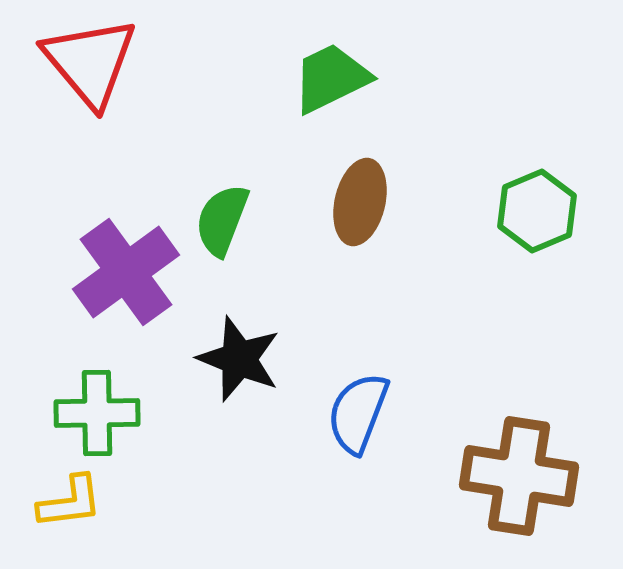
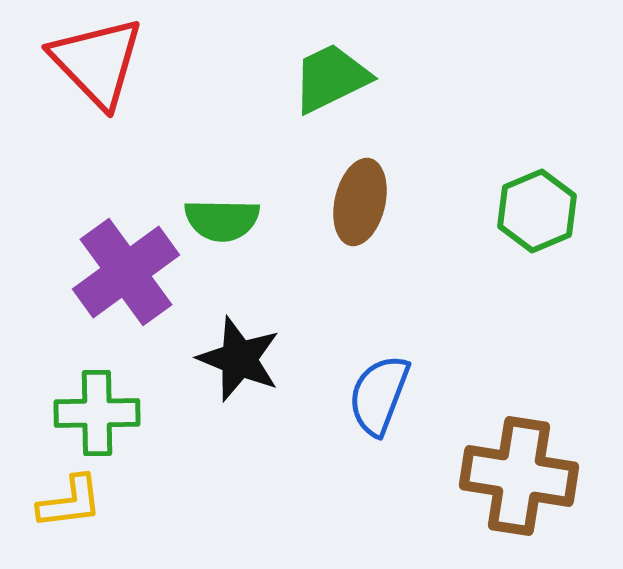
red triangle: moved 7 px right; rotated 4 degrees counterclockwise
green semicircle: rotated 110 degrees counterclockwise
blue semicircle: moved 21 px right, 18 px up
